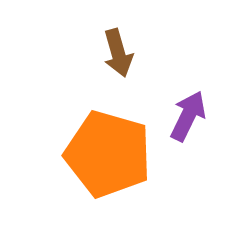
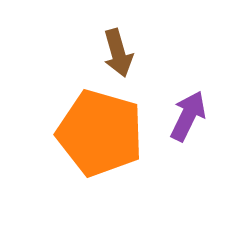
orange pentagon: moved 8 px left, 21 px up
